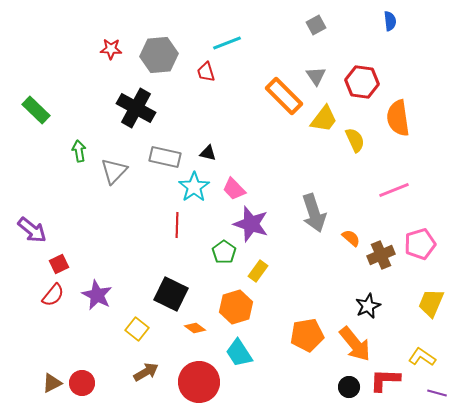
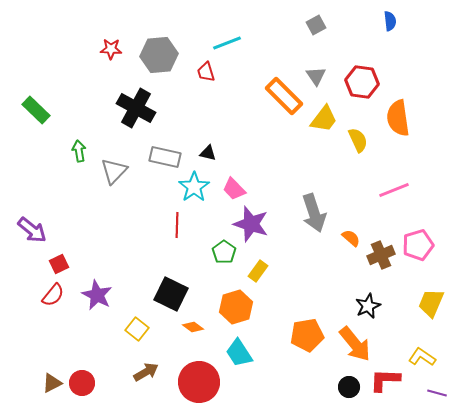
yellow semicircle at (355, 140): moved 3 px right
pink pentagon at (420, 244): moved 2 px left, 1 px down
orange diamond at (195, 328): moved 2 px left, 1 px up
